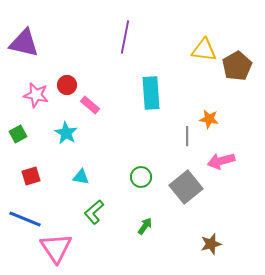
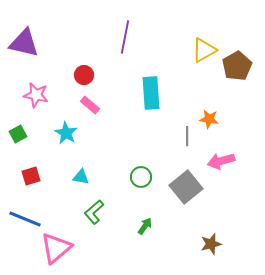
yellow triangle: rotated 36 degrees counterclockwise
red circle: moved 17 px right, 10 px up
pink triangle: rotated 24 degrees clockwise
